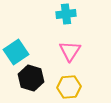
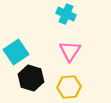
cyan cross: rotated 30 degrees clockwise
